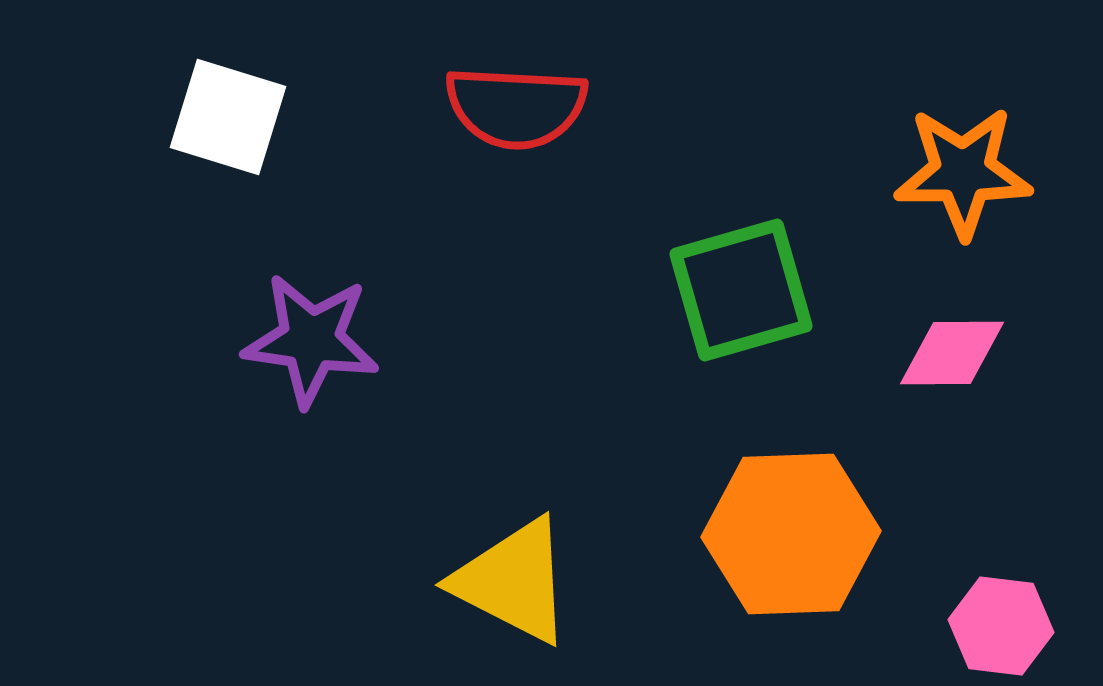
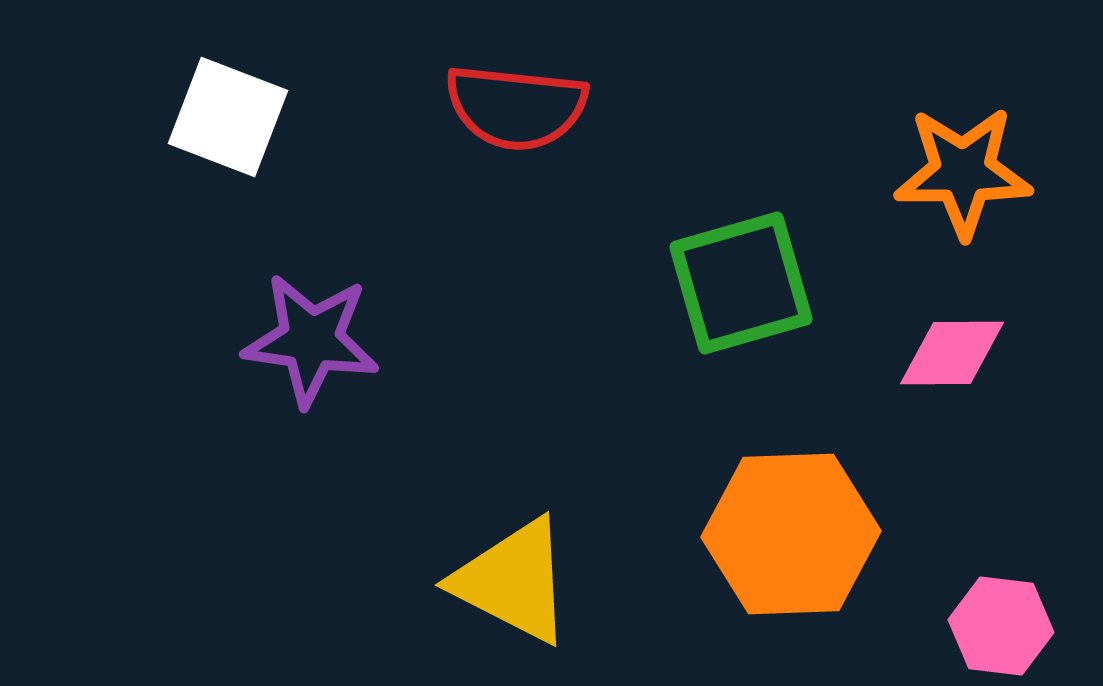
red semicircle: rotated 3 degrees clockwise
white square: rotated 4 degrees clockwise
green square: moved 7 px up
